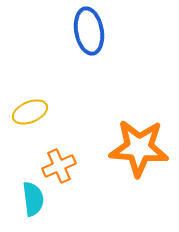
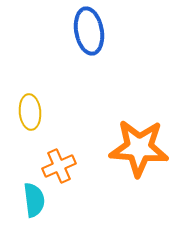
yellow ellipse: rotated 72 degrees counterclockwise
cyan semicircle: moved 1 px right, 1 px down
